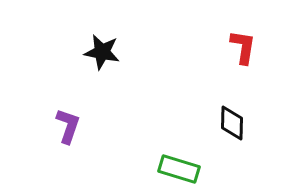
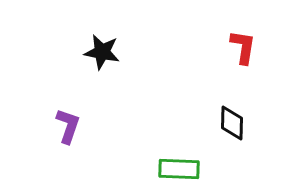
green rectangle: rotated 15 degrees counterclockwise
